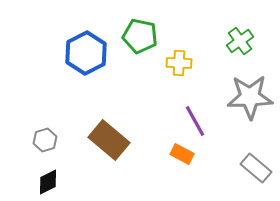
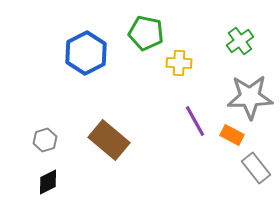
green pentagon: moved 6 px right, 3 px up
orange rectangle: moved 50 px right, 19 px up
gray rectangle: rotated 12 degrees clockwise
